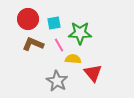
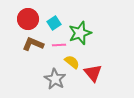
cyan square: rotated 24 degrees counterclockwise
green star: rotated 20 degrees counterclockwise
pink line: rotated 64 degrees counterclockwise
yellow semicircle: moved 1 px left, 3 px down; rotated 35 degrees clockwise
gray star: moved 2 px left, 2 px up
